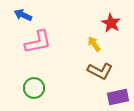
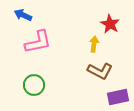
red star: moved 1 px left, 1 px down
yellow arrow: rotated 42 degrees clockwise
green circle: moved 3 px up
